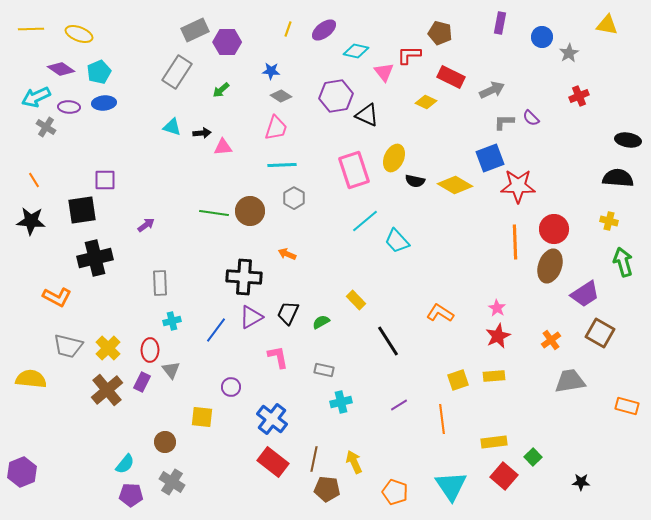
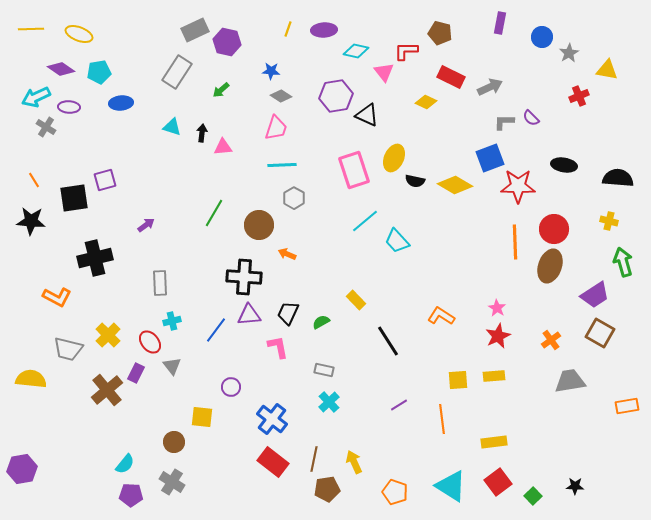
yellow triangle at (607, 25): moved 45 px down
purple ellipse at (324, 30): rotated 35 degrees clockwise
purple hexagon at (227, 42): rotated 12 degrees clockwise
red L-shape at (409, 55): moved 3 px left, 4 px up
cyan pentagon at (99, 72): rotated 15 degrees clockwise
gray arrow at (492, 90): moved 2 px left, 3 px up
blue ellipse at (104, 103): moved 17 px right
black arrow at (202, 133): rotated 78 degrees counterclockwise
black ellipse at (628, 140): moved 64 px left, 25 px down
purple square at (105, 180): rotated 15 degrees counterclockwise
black square at (82, 210): moved 8 px left, 12 px up
brown circle at (250, 211): moved 9 px right, 14 px down
green line at (214, 213): rotated 68 degrees counterclockwise
purple trapezoid at (585, 294): moved 10 px right, 1 px down
orange L-shape at (440, 313): moved 1 px right, 3 px down
purple triangle at (251, 317): moved 2 px left, 2 px up; rotated 25 degrees clockwise
gray trapezoid at (68, 346): moved 3 px down
yellow cross at (108, 348): moved 13 px up
red ellipse at (150, 350): moved 8 px up; rotated 40 degrees counterclockwise
pink L-shape at (278, 357): moved 10 px up
gray triangle at (171, 370): moved 1 px right, 4 px up
yellow square at (458, 380): rotated 15 degrees clockwise
purple rectangle at (142, 382): moved 6 px left, 9 px up
cyan cross at (341, 402): moved 12 px left; rotated 30 degrees counterclockwise
orange rectangle at (627, 406): rotated 25 degrees counterclockwise
brown circle at (165, 442): moved 9 px right
green square at (533, 457): moved 39 px down
purple hexagon at (22, 472): moved 3 px up; rotated 12 degrees clockwise
red square at (504, 476): moved 6 px left, 6 px down; rotated 12 degrees clockwise
black star at (581, 482): moved 6 px left, 4 px down
cyan triangle at (451, 486): rotated 24 degrees counterclockwise
brown pentagon at (327, 489): rotated 15 degrees counterclockwise
